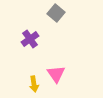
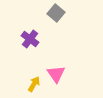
purple cross: rotated 18 degrees counterclockwise
yellow arrow: rotated 140 degrees counterclockwise
